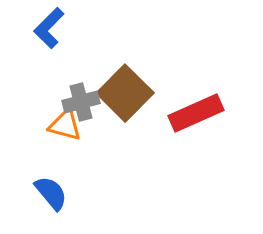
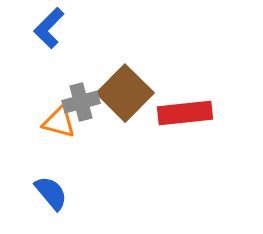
red rectangle: moved 11 px left; rotated 18 degrees clockwise
orange triangle: moved 6 px left, 3 px up
